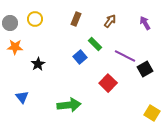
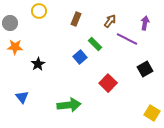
yellow circle: moved 4 px right, 8 px up
purple arrow: rotated 40 degrees clockwise
purple line: moved 2 px right, 17 px up
